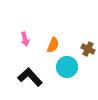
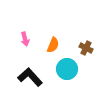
brown cross: moved 2 px left, 1 px up
cyan circle: moved 2 px down
